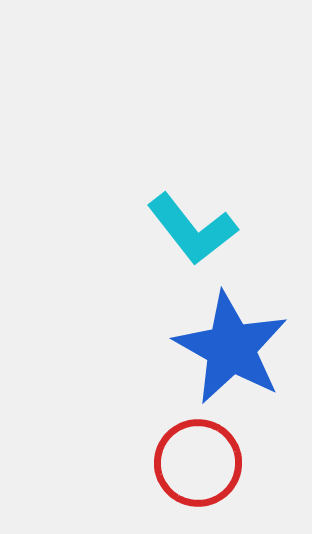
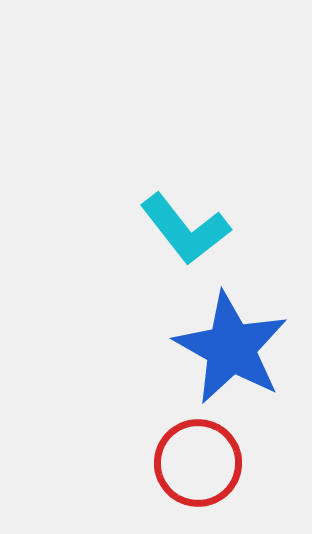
cyan L-shape: moved 7 px left
